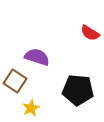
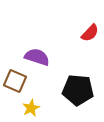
red semicircle: rotated 78 degrees counterclockwise
brown square: rotated 10 degrees counterclockwise
